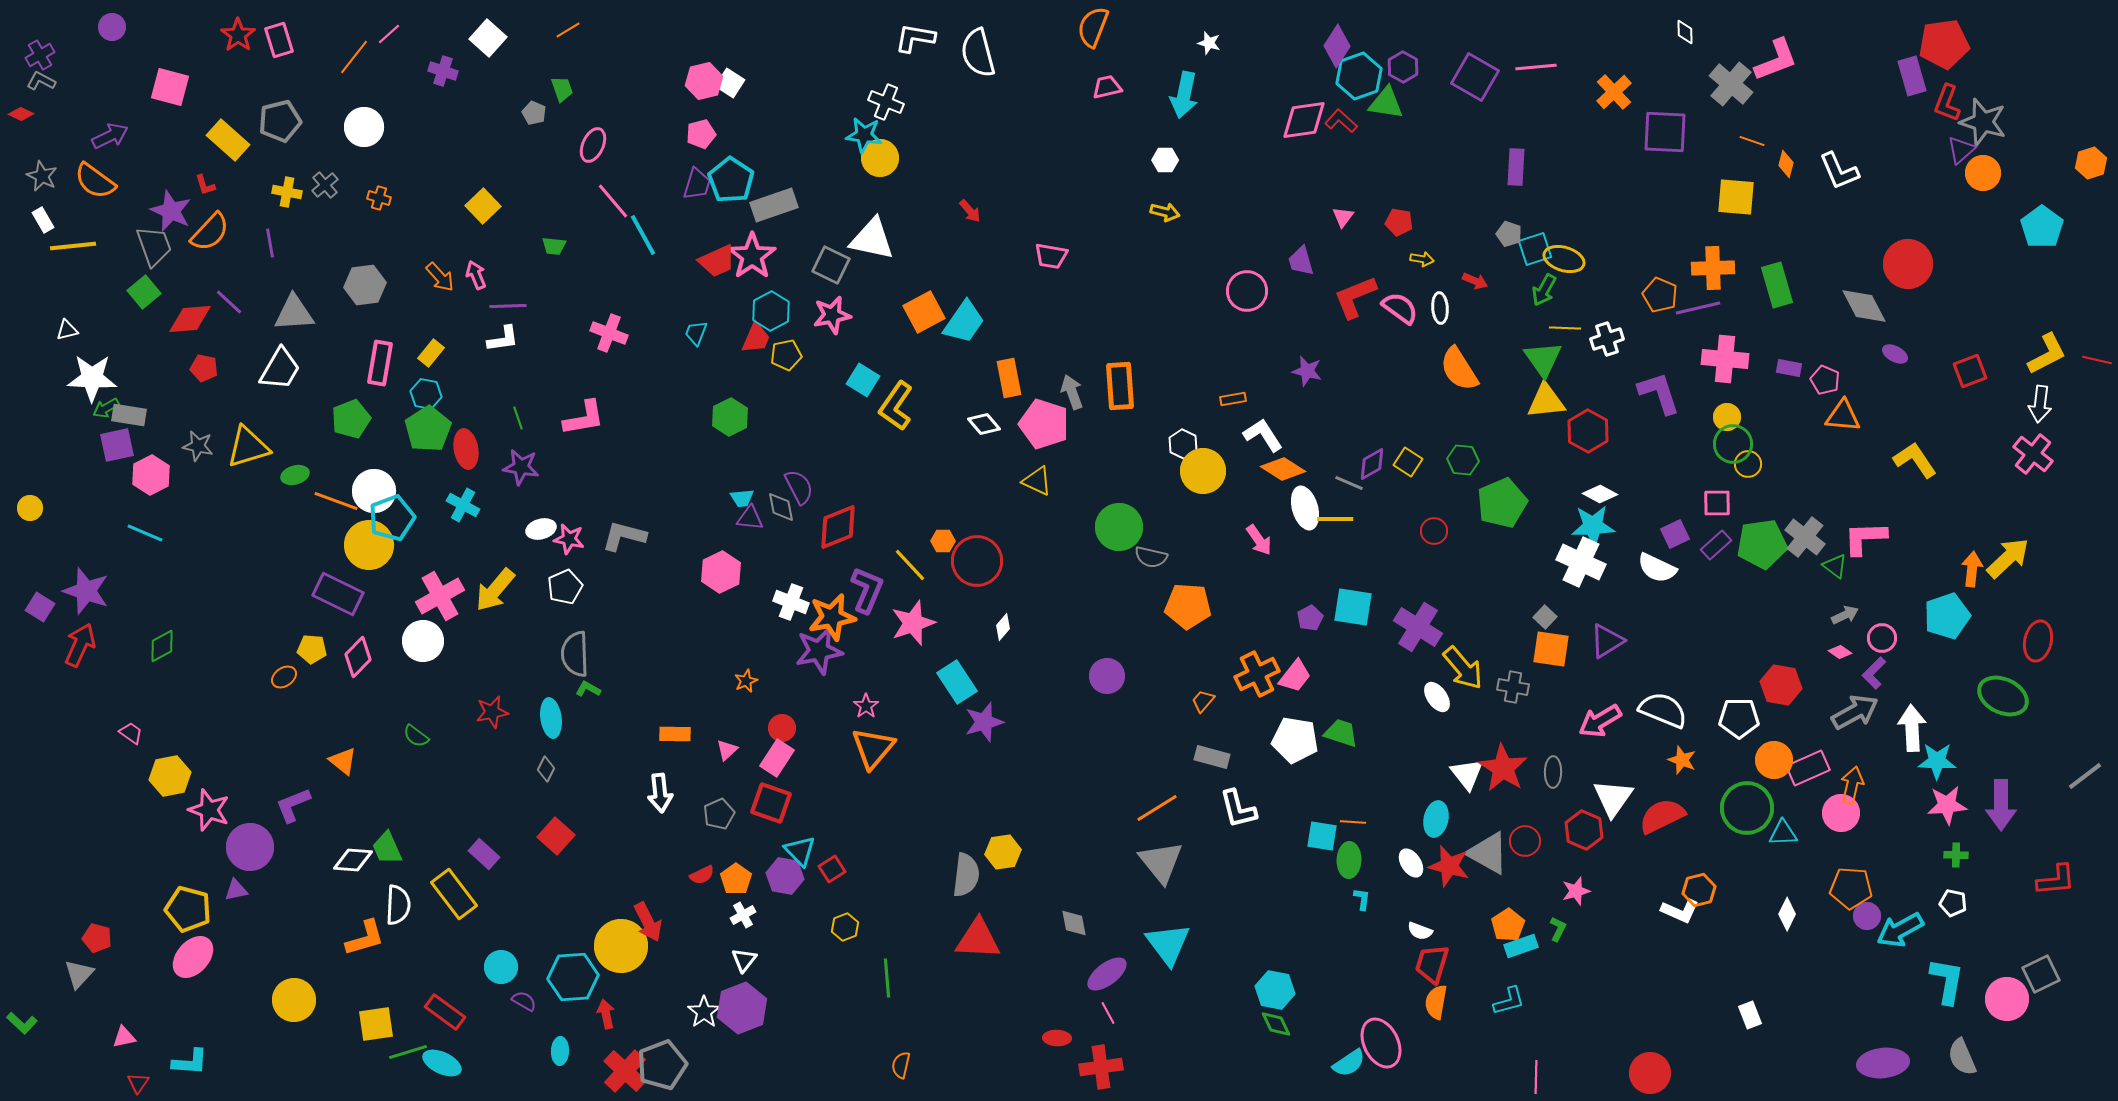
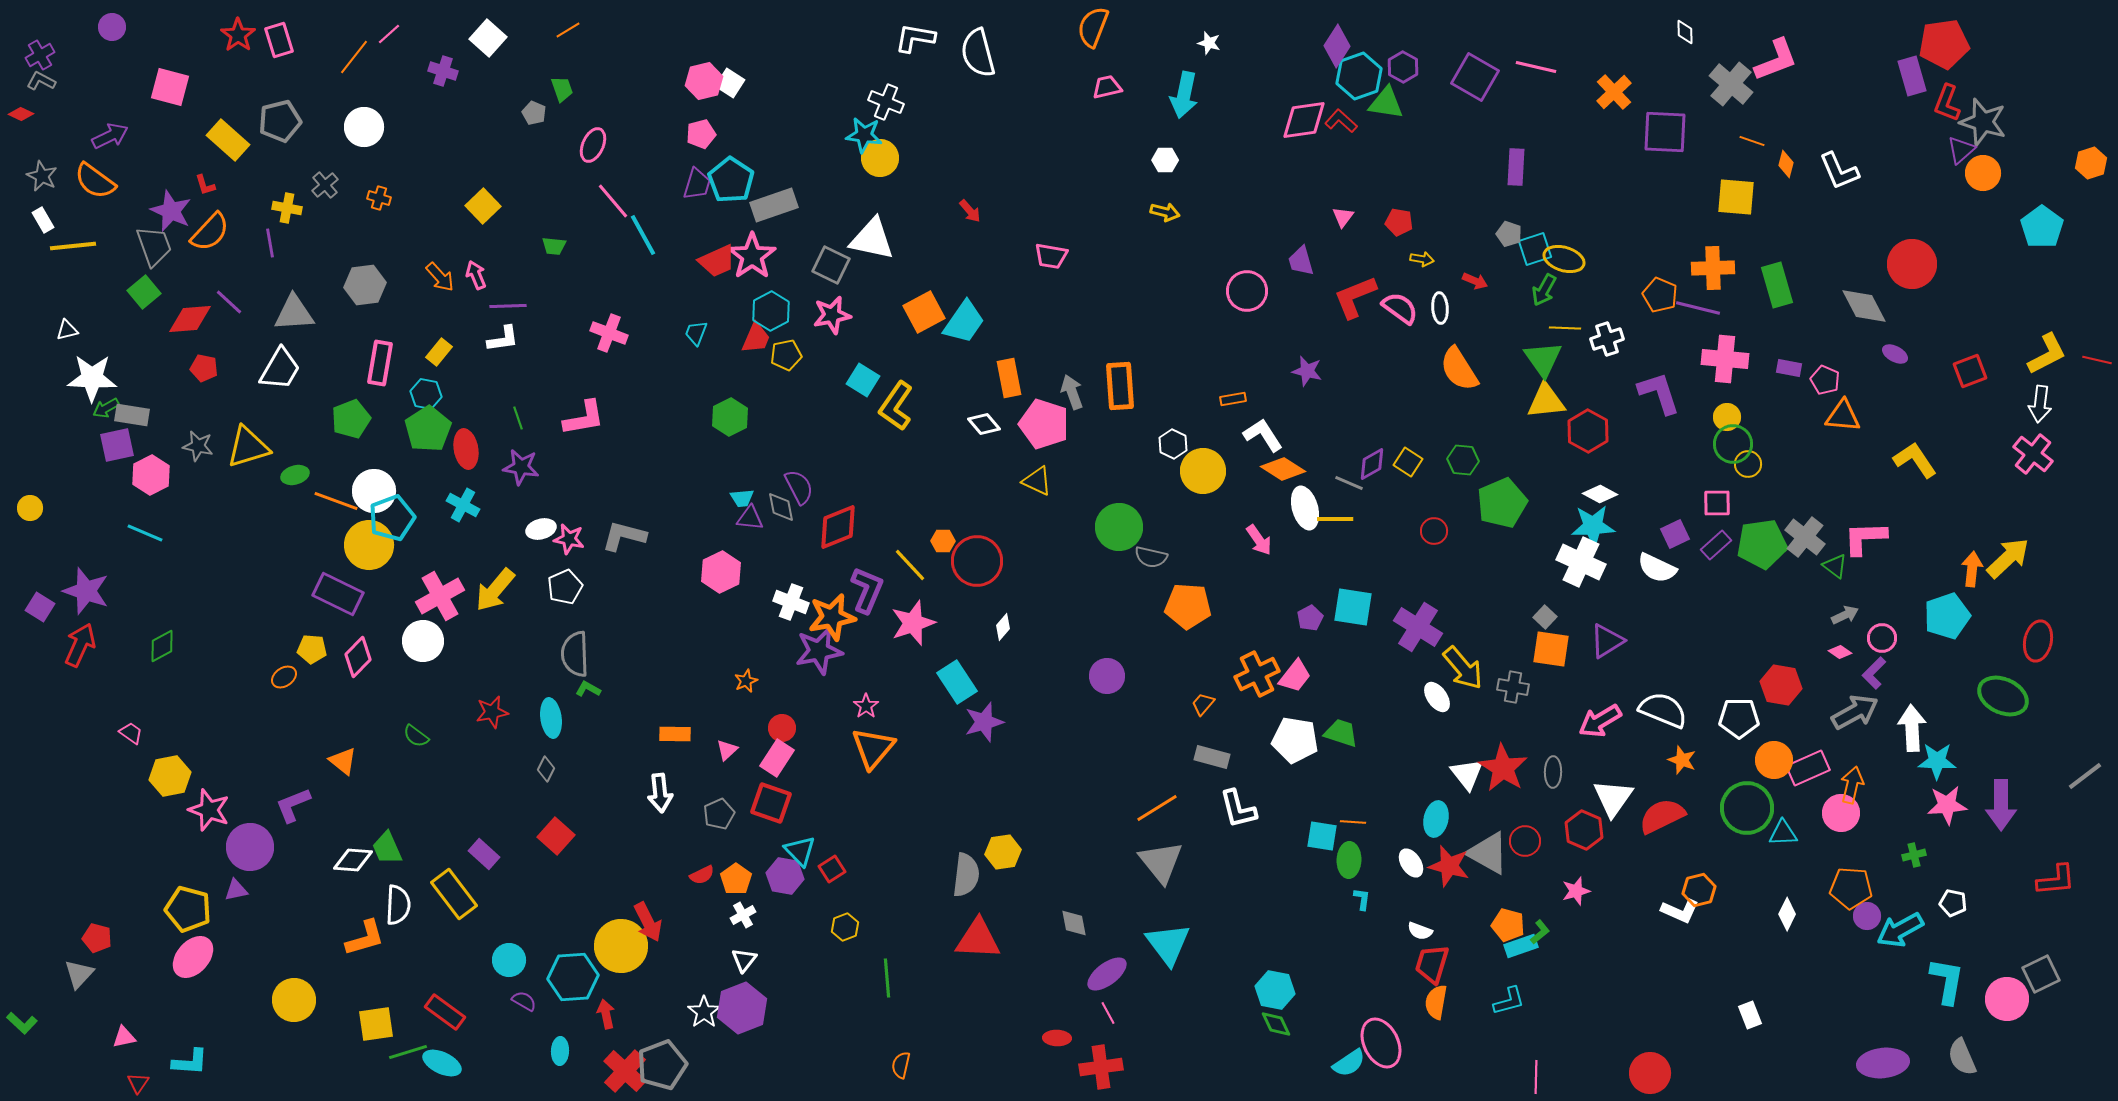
pink line at (1536, 67): rotated 18 degrees clockwise
yellow cross at (287, 192): moved 16 px down
red circle at (1908, 264): moved 4 px right
purple line at (1698, 308): rotated 27 degrees clockwise
yellow rectangle at (431, 353): moved 8 px right, 1 px up
gray rectangle at (129, 415): moved 3 px right
white hexagon at (1183, 444): moved 10 px left
orange trapezoid at (1203, 701): moved 3 px down
green cross at (1956, 855): moved 42 px left; rotated 15 degrees counterclockwise
orange pentagon at (1508, 925): rotated 24 degrees counterclockwise
green L-shape at (1558, 929): moved 18 px left, 3 px down; rotated 25 degrees clockwise
cyan circle at (501, 967): moved 8 px right, 7 px up
